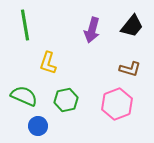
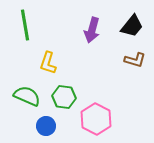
brown L-shape: moved 5 px right, 9 px up
green semicircle: moved 3 px right
green hexagon: moved 2 px left, 3 px up; rotated 20 degrees clockwise
pink hexagon: moved 21 px left, 15 px down; rotated 12 degrees counterclockwise
blue circle: moved 8 px right
